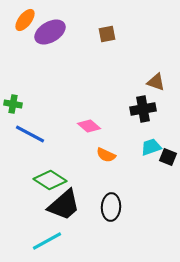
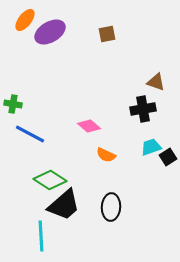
black square: rotated 36 degrees clockwise
cyan line: moved 6 px left, 5 px up; rotated 64 degrees counterclockwise
